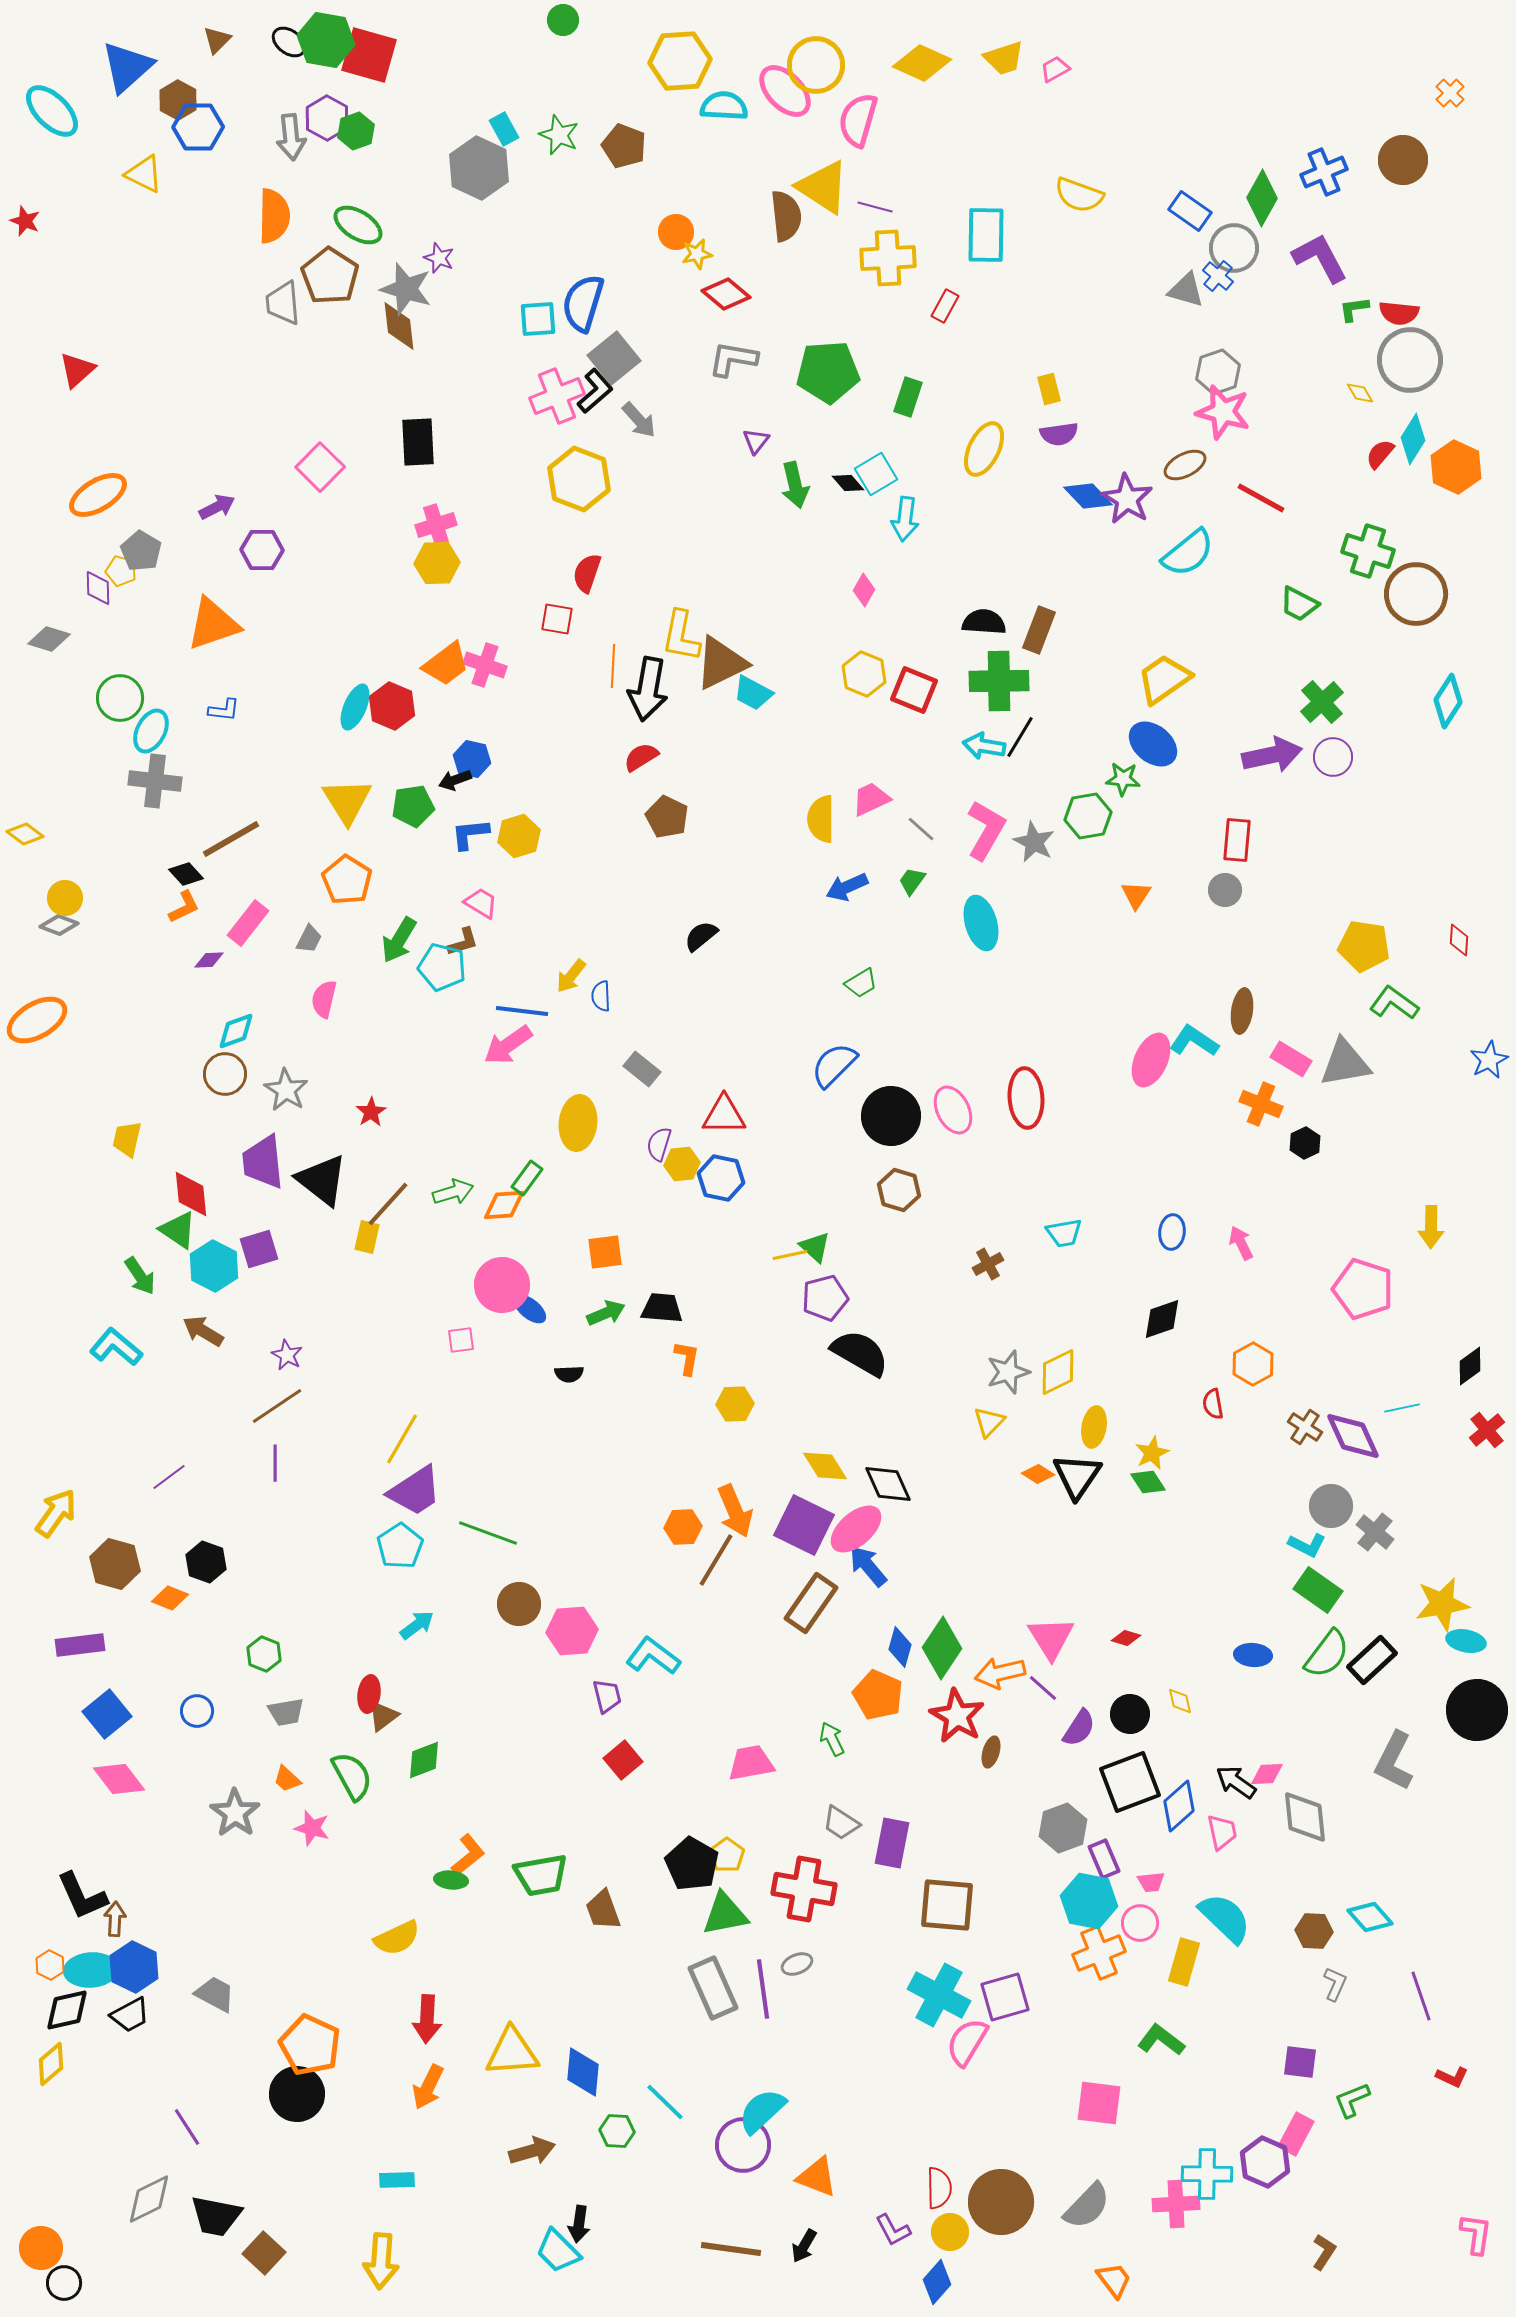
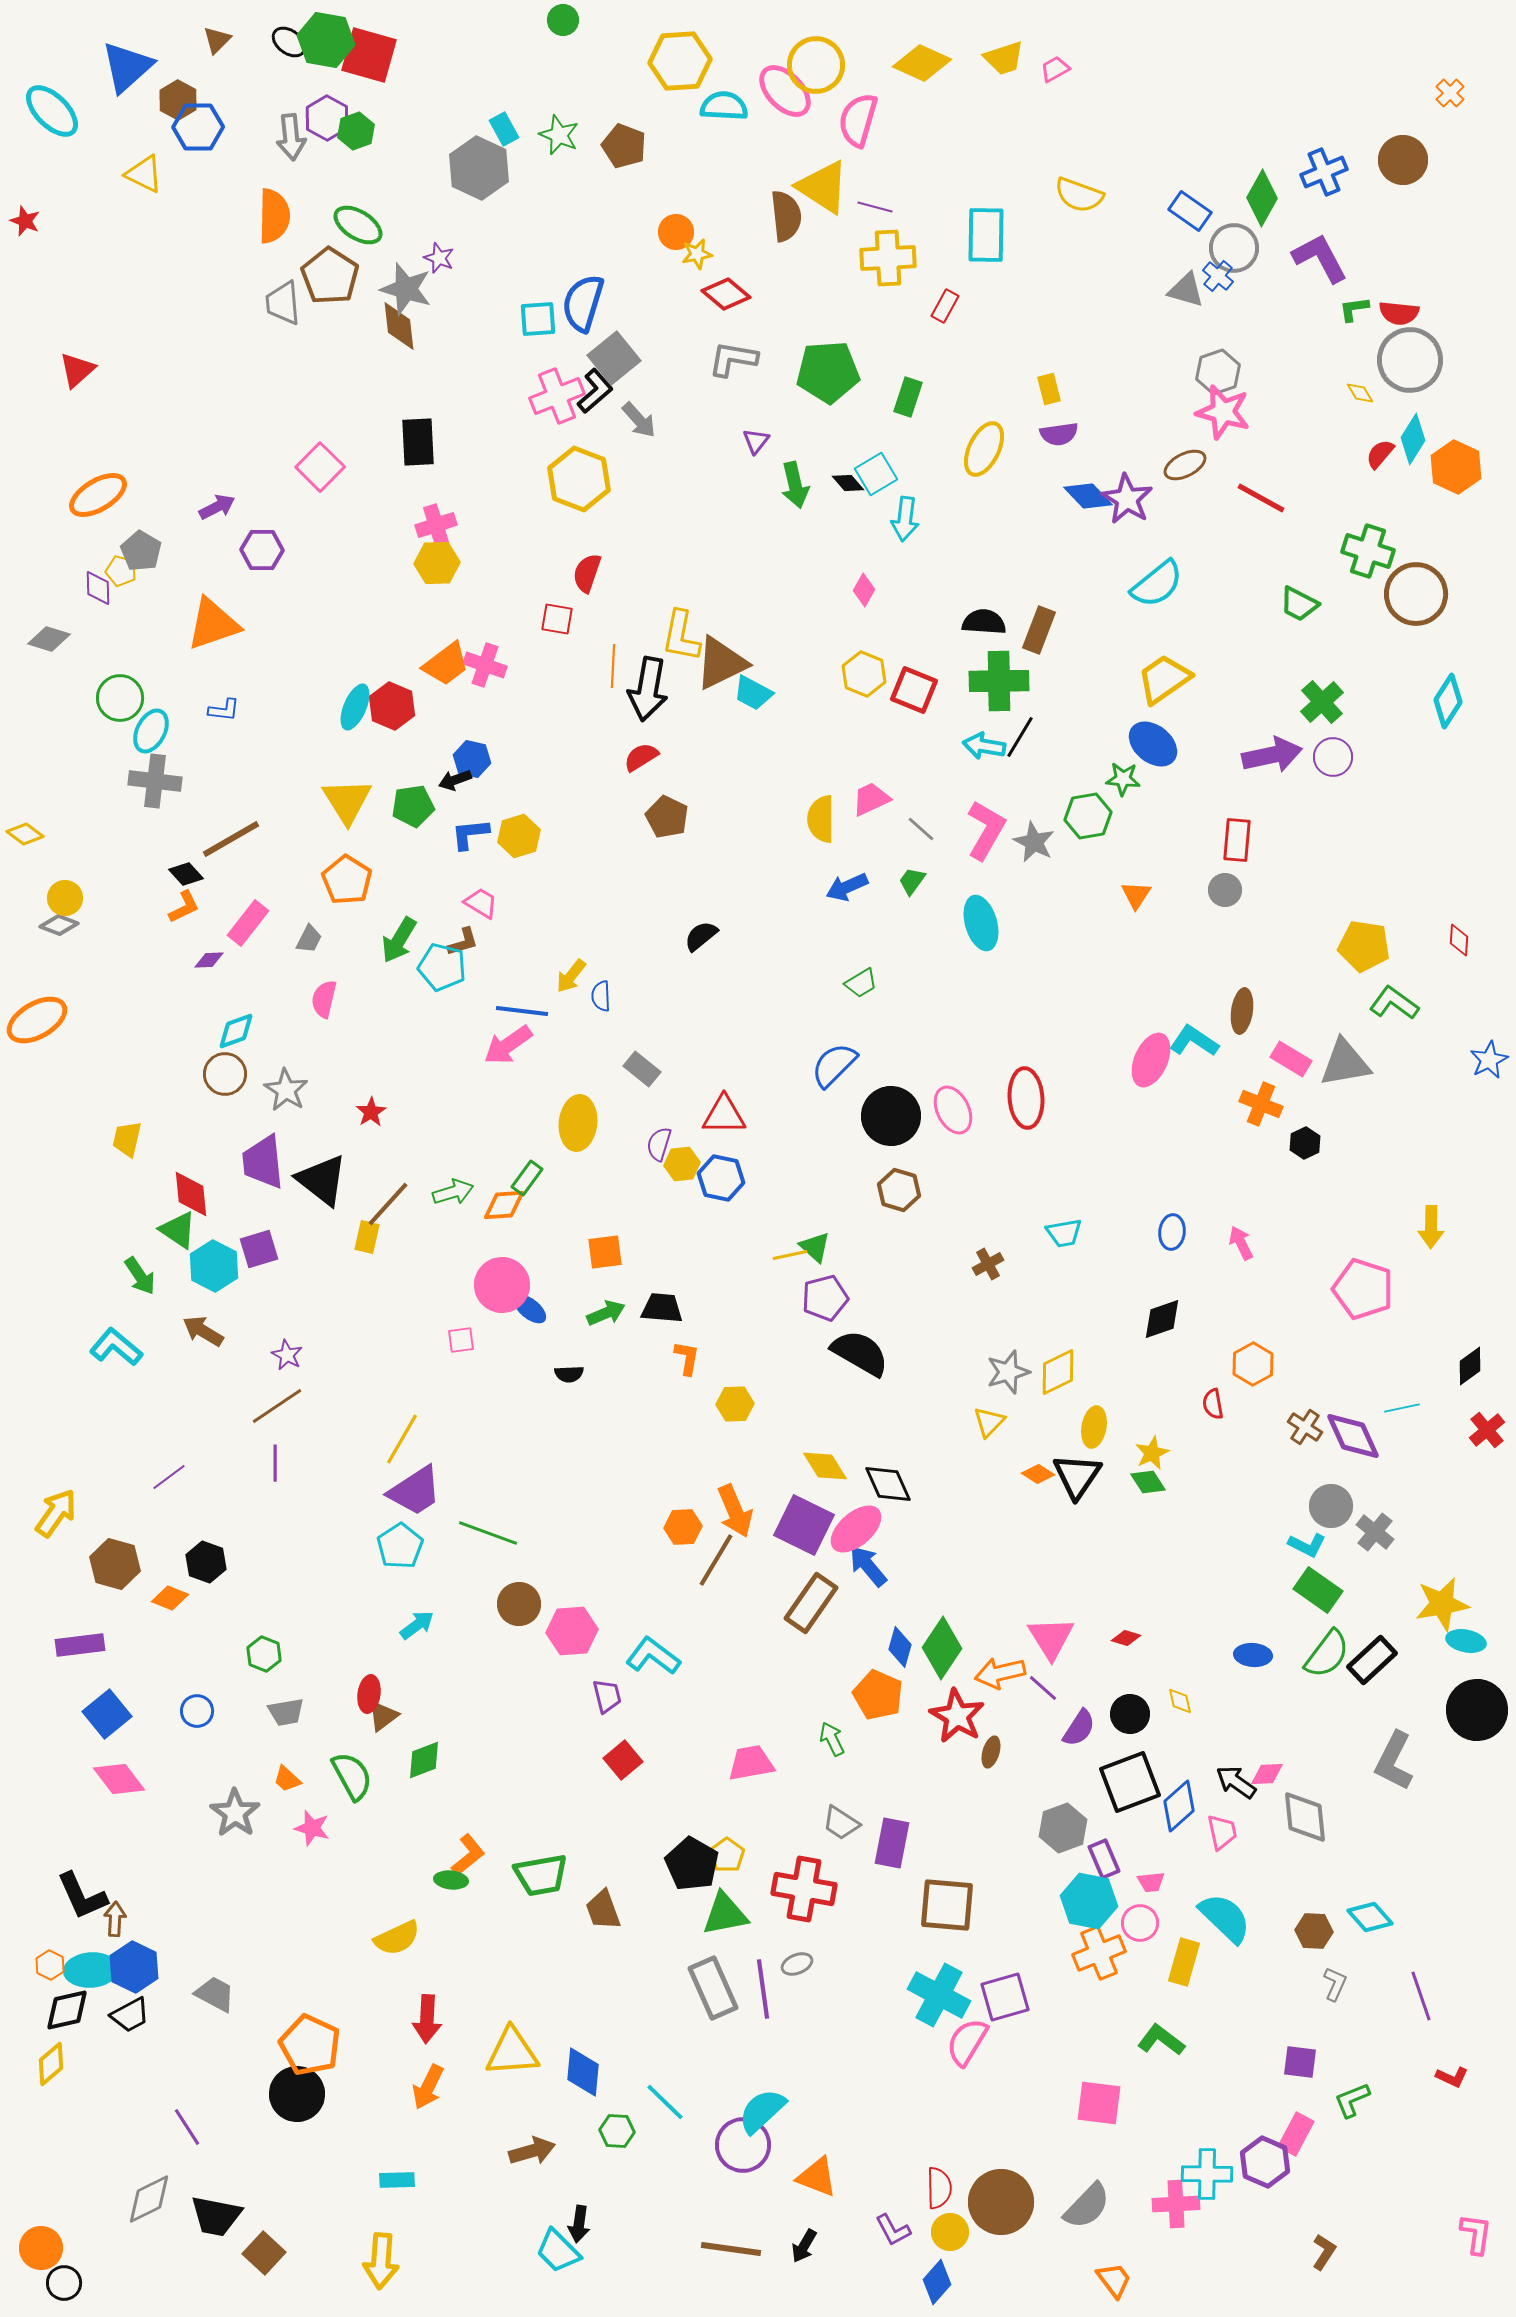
cyan semicircle at (1188, 553): moved 31 px left, 31 px down
